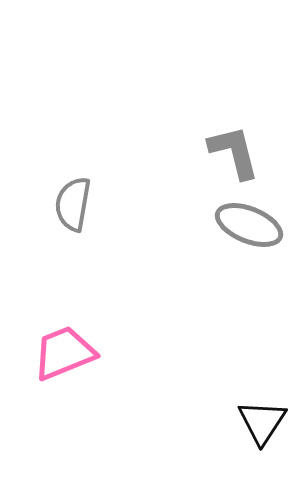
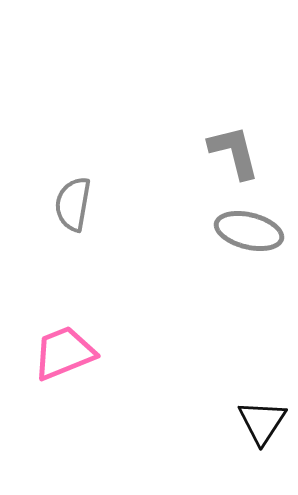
gray ellipse: moved 6 px down; rotated 8 degrees counterclockwise
